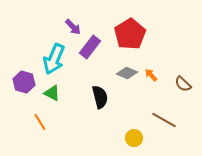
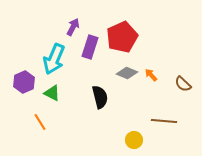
purple arrow: rotated 108 degrees counterclockwise
red pentagon: moved 8 px left, 3 px down; rotated 8 degrees clockwise
purple rectangle: rotated 20 degrees counterclockwise
purple hexagon: rotated 20 degrees clockwise
brown line: moved 1 px down; rotated 25 degrees counterclockwise
yellow circle: moved 2 px down
